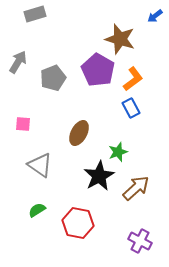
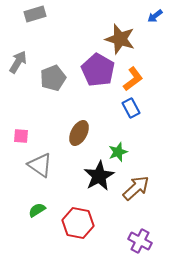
pink square: moved 2 px left, 12 px down
